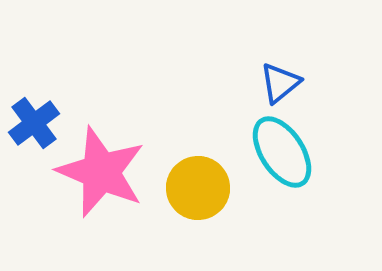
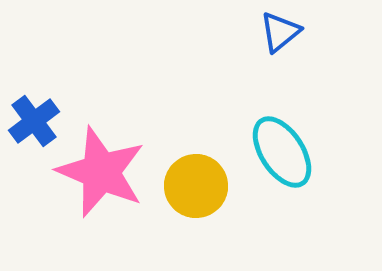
blue triangle: moved 51 px up
blue cross: moved 2 px up
yellow circle: moved 2 px left, 2 px up
